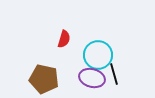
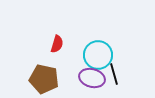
red semicircle: moved 7 px left, 5 px down
